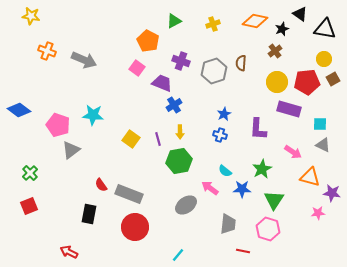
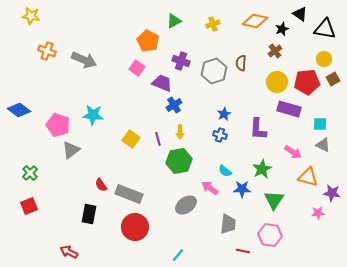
orange triangle at (310, 177): moved 2 px left
pink hexagon at (268, 229): moved 2 px right, 6 px down; rotated 10 degrees counterclockwise
